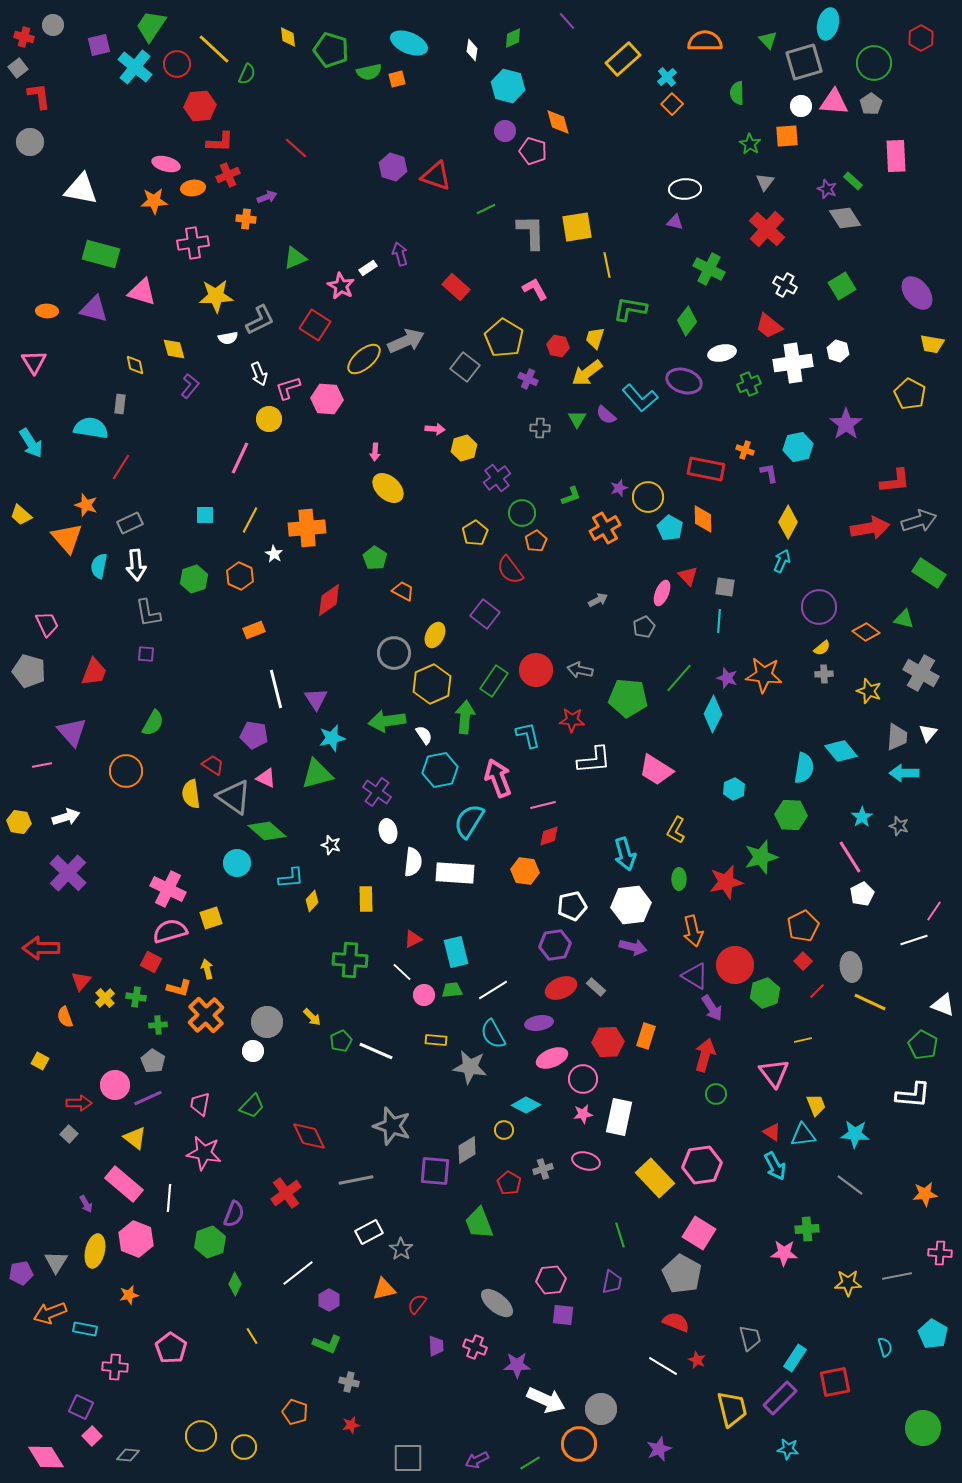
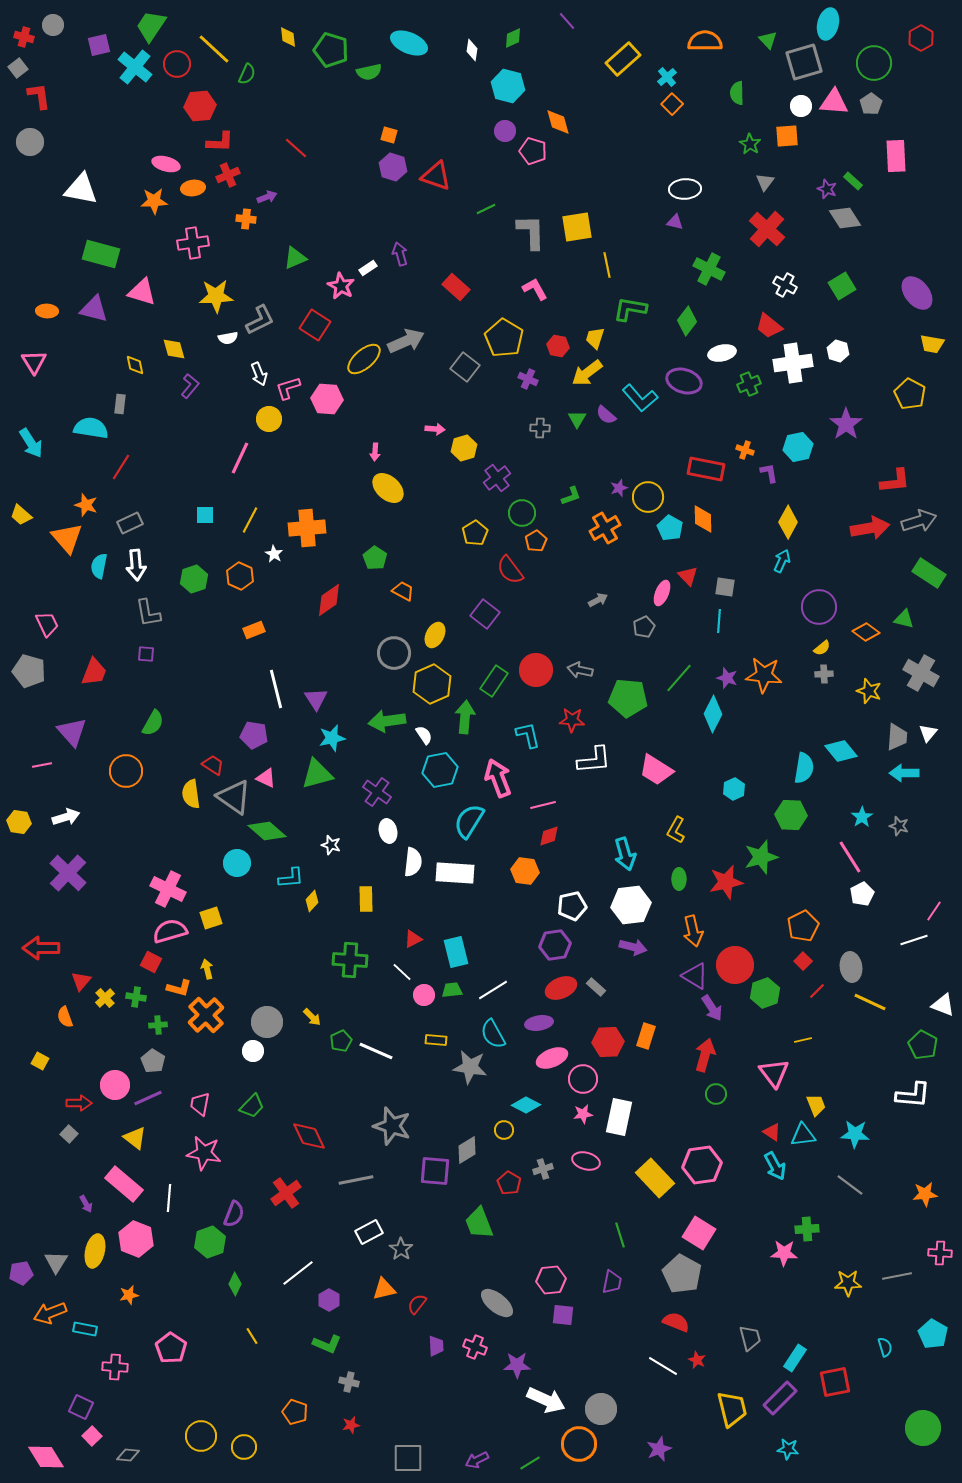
orange square at (397, 79): moved 8 px left, 56 px down; rotated 30 degrees clockwise
